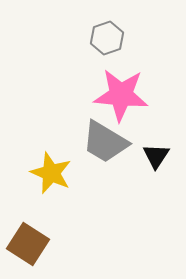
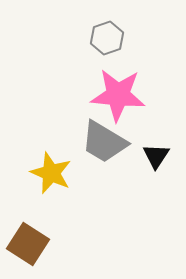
pink star: moved 3 px left
gray trapezoid: moved 1 px left
